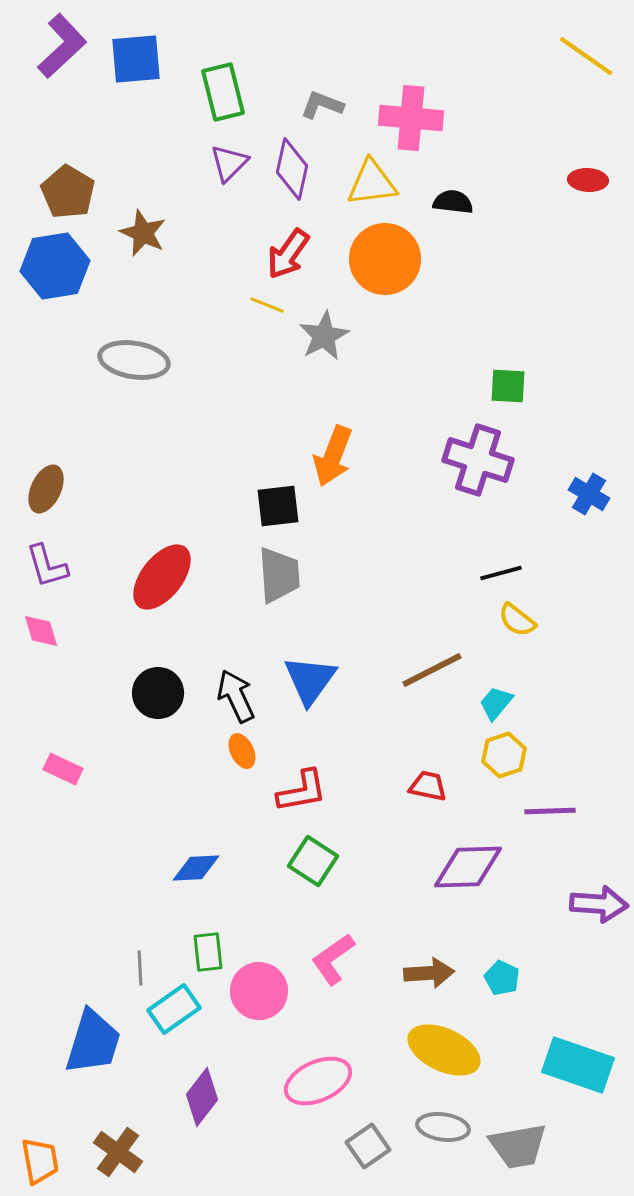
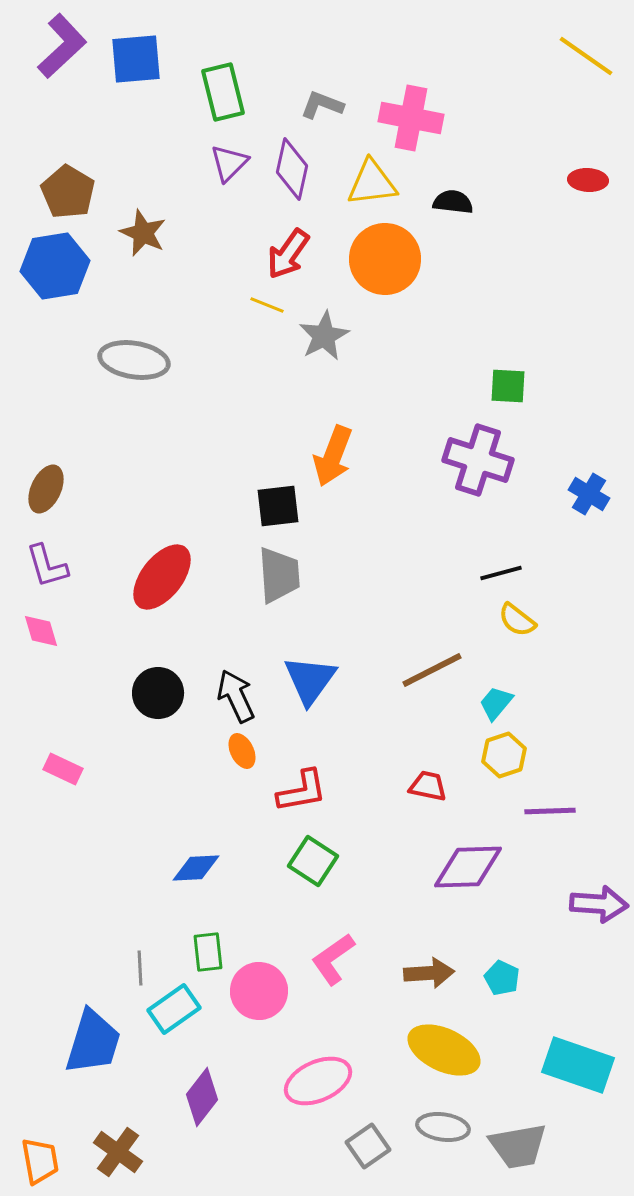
pink cross at (411, 118): rotated 6 degrees clockwise
